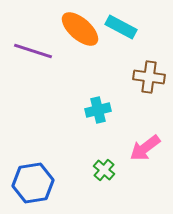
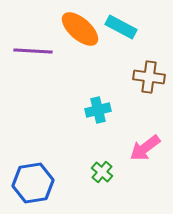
purple line: rotated 15 degrees counterclockwise
green cross: moved 2 px left, 2 px down
